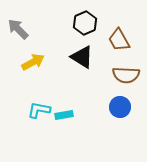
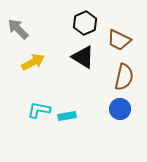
brown trapezoid: rotated 35 degrees counterclockwise
black triangle: moved 1 px right
brown semicircle: moved 2 px left, 2 px down; rotated 80 degrees counterclockwise
blue circle: moved 2 px down
cyan rectangle: moved 3 px right, 1 px down
